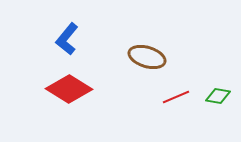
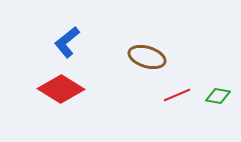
blue L-shape: moved 3 px down; rotated 12 degrees clockwise
red diamond: moved 8 px left
red line: moved 1 px right, 2 px up
